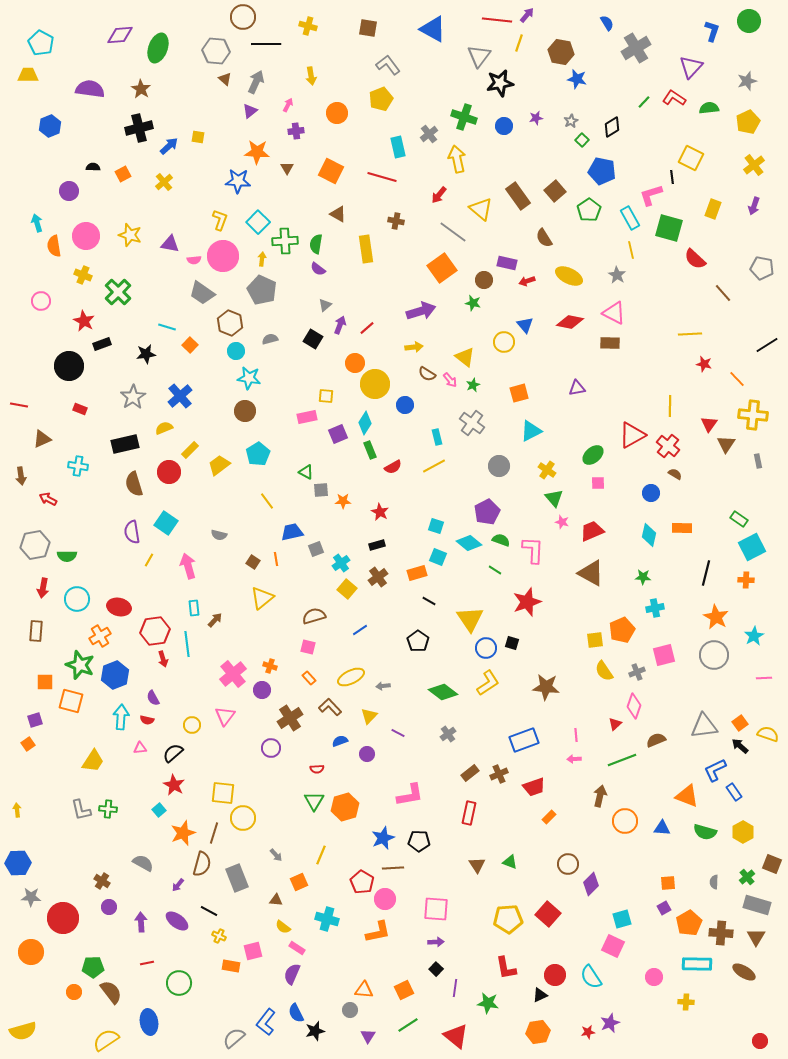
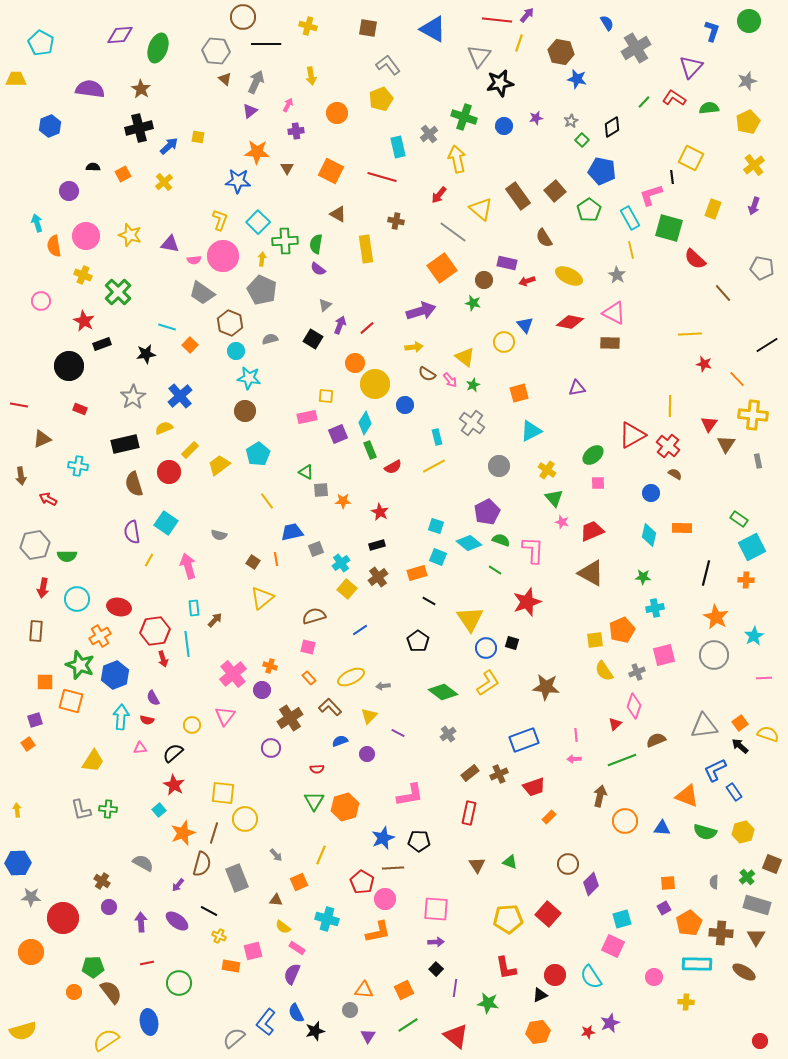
yellow trapezoid at (28, 75): moved 12 px left, 4 px down
yellow circle at (243, 818): moved 2 px right, 1 px down
yellow hexagon at (743, 832): rotated 15 degrees clockwise
